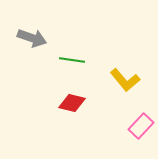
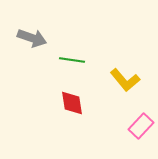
red diamond: rotated 68 degrees clockwise
